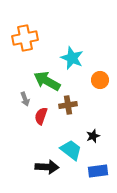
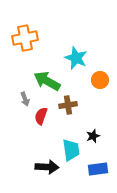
cyan star: moved 4 px right
cyan trapezoid: rotated 45 degrees clockwise
blue rectangle: moved 2 px up
